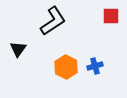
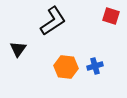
red square: rotated 18 degrees clockwise
orange hexagon: rotated 20 degrees counterclockwise
